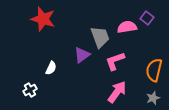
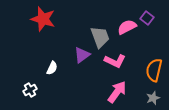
pink semicircle: rotated 18 degrees counterclockwise
pink L-shape: rotated 135 degrees counterclockwise
white semicircle: moved 1 px right
